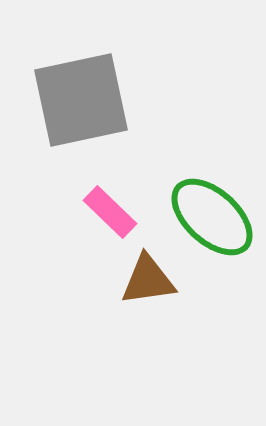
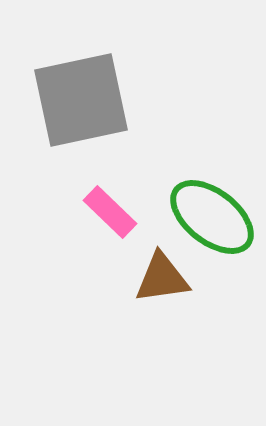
green ellipse: rotated 4 degrees counterclockwise
brown triangle: moved 14 px right, 2 px up
